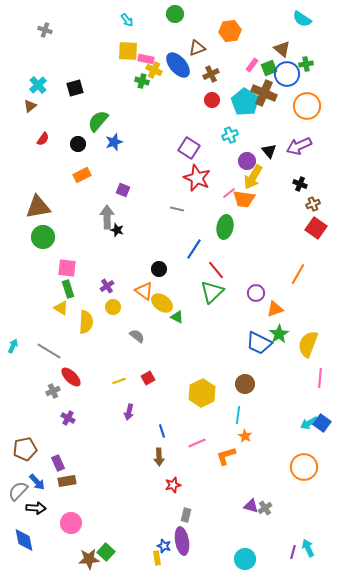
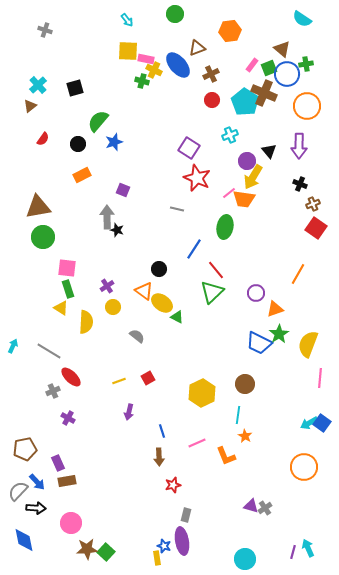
purple arrow at (299, 146): rotated 65 degrees counterclockwise
orange L-shape at (226, 456): rotated 95 degrees counterclockwise
brown star at (89, 559): moved 2 px left, 10 px up
